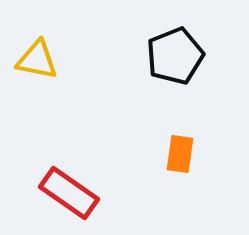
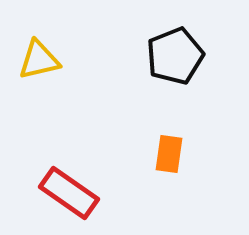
yellow triangle: moved 2 px right; rotated 24 degrees counterclockwise
orange rectangle: moved 11 px left
